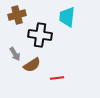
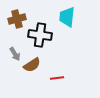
brown cross: moved 4 px down
